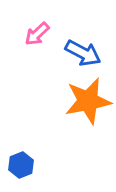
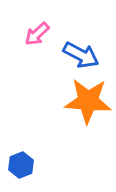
blue arrow: moved 2 px left, 2 px down
orange star: rotated 15 degrees clockwise
